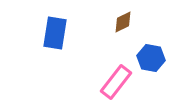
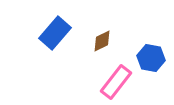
brown diamond: moved 21 px left, 19 px down
blue rectangle: rotated 32 degrees clockwise
